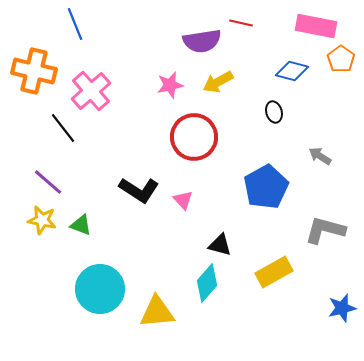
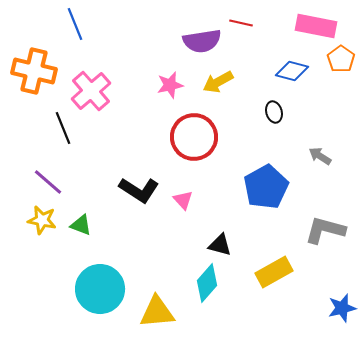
black line: rotated 16 degrees clockwise
